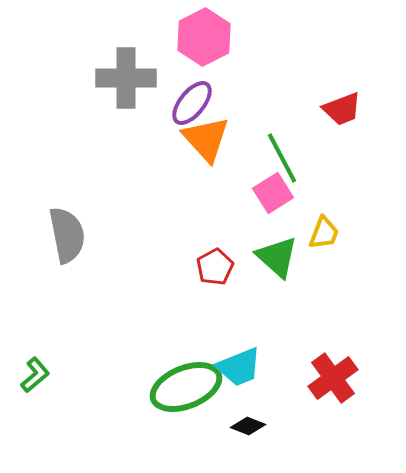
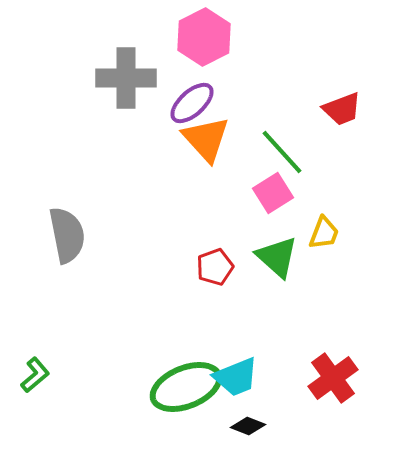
purple ellipse: rotated 9 degrees clockwise
green line: moved 6 px up; rotated 14 degrees counterclockwise
red pentagon: rotated 9 degrees clockwise
cyan trapezoid: moved 3 px left, 10 px down
